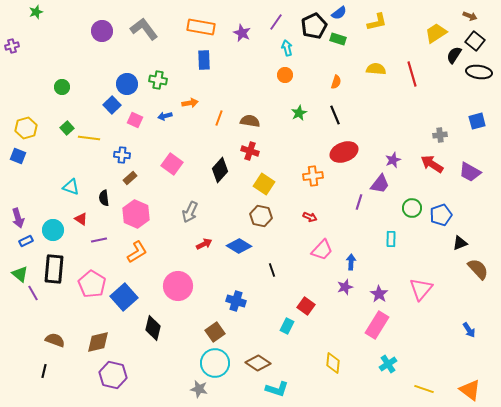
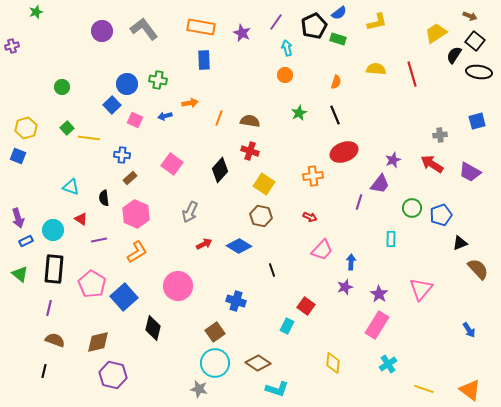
purple line at (33, 293): moved 16 px right, 15 px down; rotated 42 degrees clockwise
